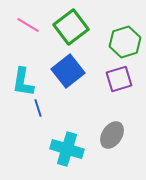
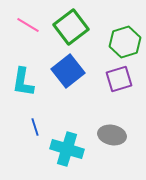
blue line: moved 3 px left, 19 px down
gray ellipse: rotated 68 degrees clockwise
